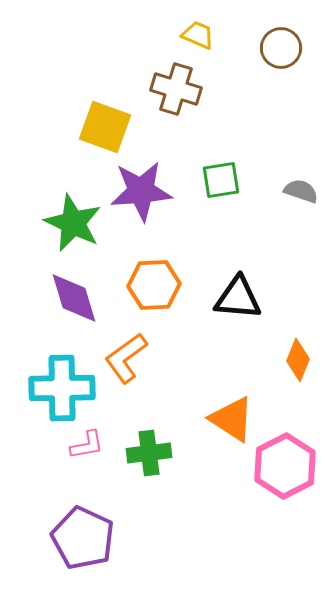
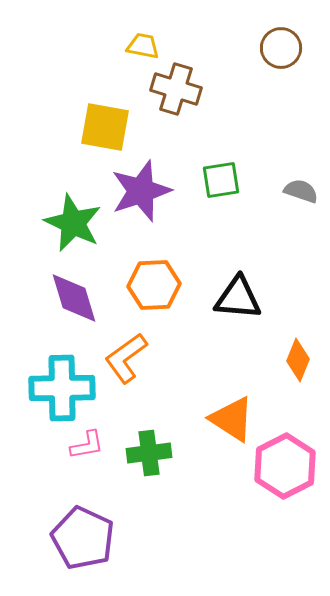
yellow trapezoid: moved 55 px left, 11 px down; rotated 12 degrees counterclockwise
yellow square: rotated 10 degrees counterclockwise
purple star: rotated 14 degrees counterclockwise
